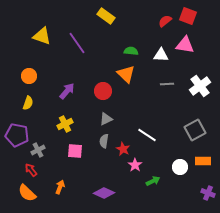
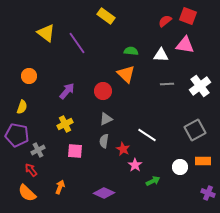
yellow triangle: moved 4 px right, 3 px up; rotated 18 degrees clockwise
yellow semicircle: moved 6 px left, 4 px down
